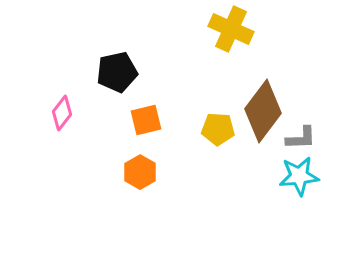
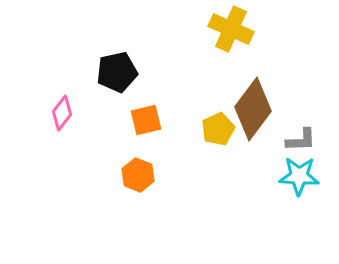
brown diamond: moved 10 px left, 2 px up
yellow pentagon: rotated 28 degrees counterclockwise
gray L-shape: moved 2 px down
orange hexagon: moved 2 px left, 3 px down; rotated 8 degrees counterclockwise
cyan star: rotated 9 degrees clockwise
